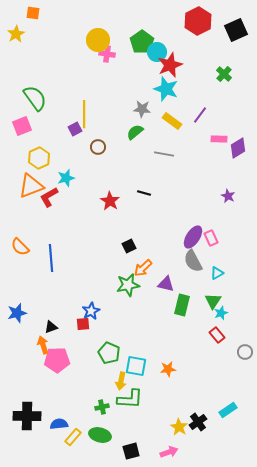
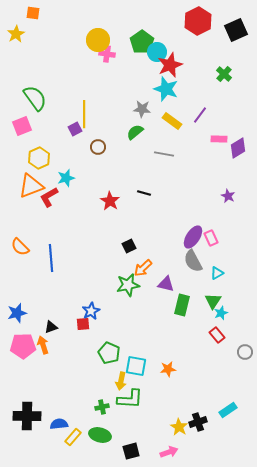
pink pentagon at (57, 360): moved 34 px left, 14 px up
black cross at (198, 422): rotated 18 degrees clockwise
